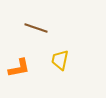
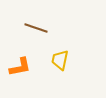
orange L-shape: moved 1 px right, 1 px up
